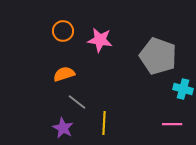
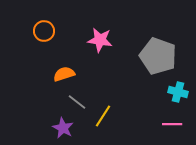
orange circle: moved 19 px left
cyan cross: moved 5 px left, 3 px down
yellow line: moved 1 px left, 7 px up; rotated 30 degrees clockwise
